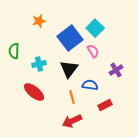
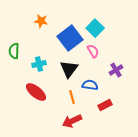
orange star: moved 2 px right; rotated 24 degrees clockwise
red ellipse: moved 2 px right
